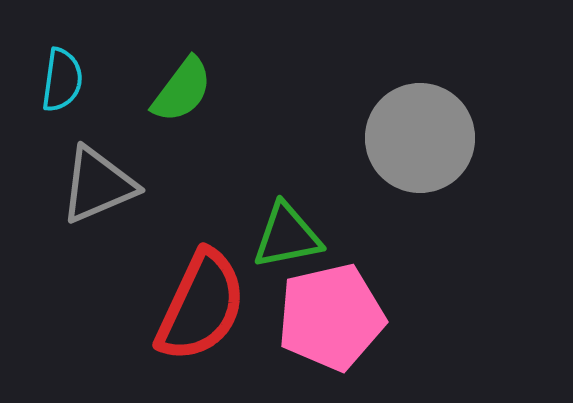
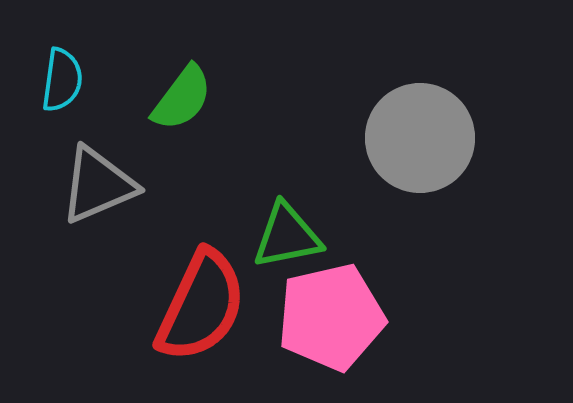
green semicircle: moved 8 px down
